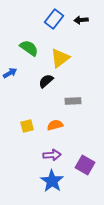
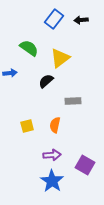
blue arrow: rotated 24 degrees clockwise
orange semicircle: rotated 63 degrees counterclockwise
